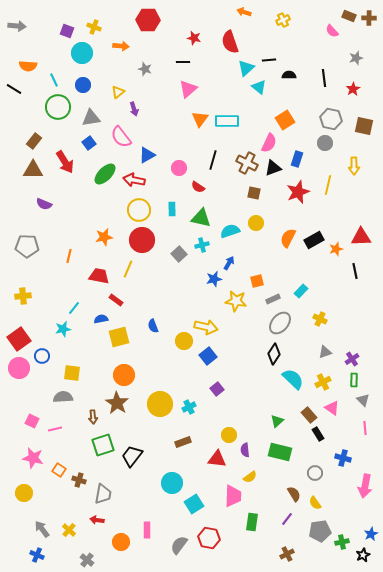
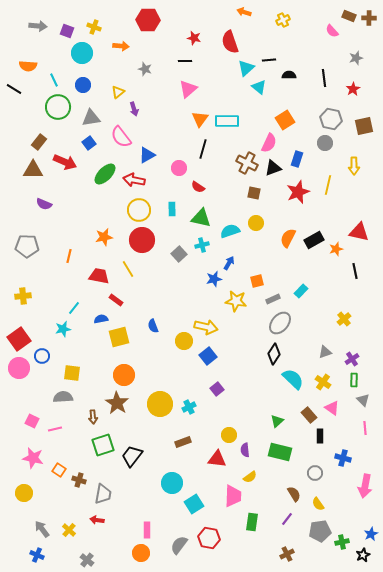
gray arrow at (17, 26): moved 21 px right
black line at (183, 62): moved 2 px right, 1 px up
brown square at (364, 126): rotated 24 degrees counterclockwise
brown rectangle at (34, 141): moved 5 px right, 1 px down
black line at (213, 160): moved 10 px left, 11 px up
red arrow at (65, 162): rotated 35 degrees counterclockwise
red triangle at (361, 237): moved 2 px left, 5 px up; rotated 15 degrees clockwise
yellow line at (128, 269): rotated 54 degrees counterclockwise
yellow cross at (320, 319): moved 24 px right; rotated 24 degrees clockwise
yellow cross at (323, 382): rotated 28 degrees counterclockwise
black rectangle at (318, 434): moved 2 px right, 2 px down; rotated 32 degrees clockwise
yellow semicircle at (315, 503): moved 3 px right, 1 px down
orange circle at (121, 542): moved 20 px right, 11 px down
